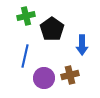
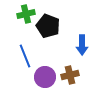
green cross: moved 2 px up
black pentagon: moved 4 px left, 3 px up; rotated 15 degrees counterclockwise
blue line: rotated 35 degrees counterclockwise
purple circle: moved 1 px right, 1 px up
